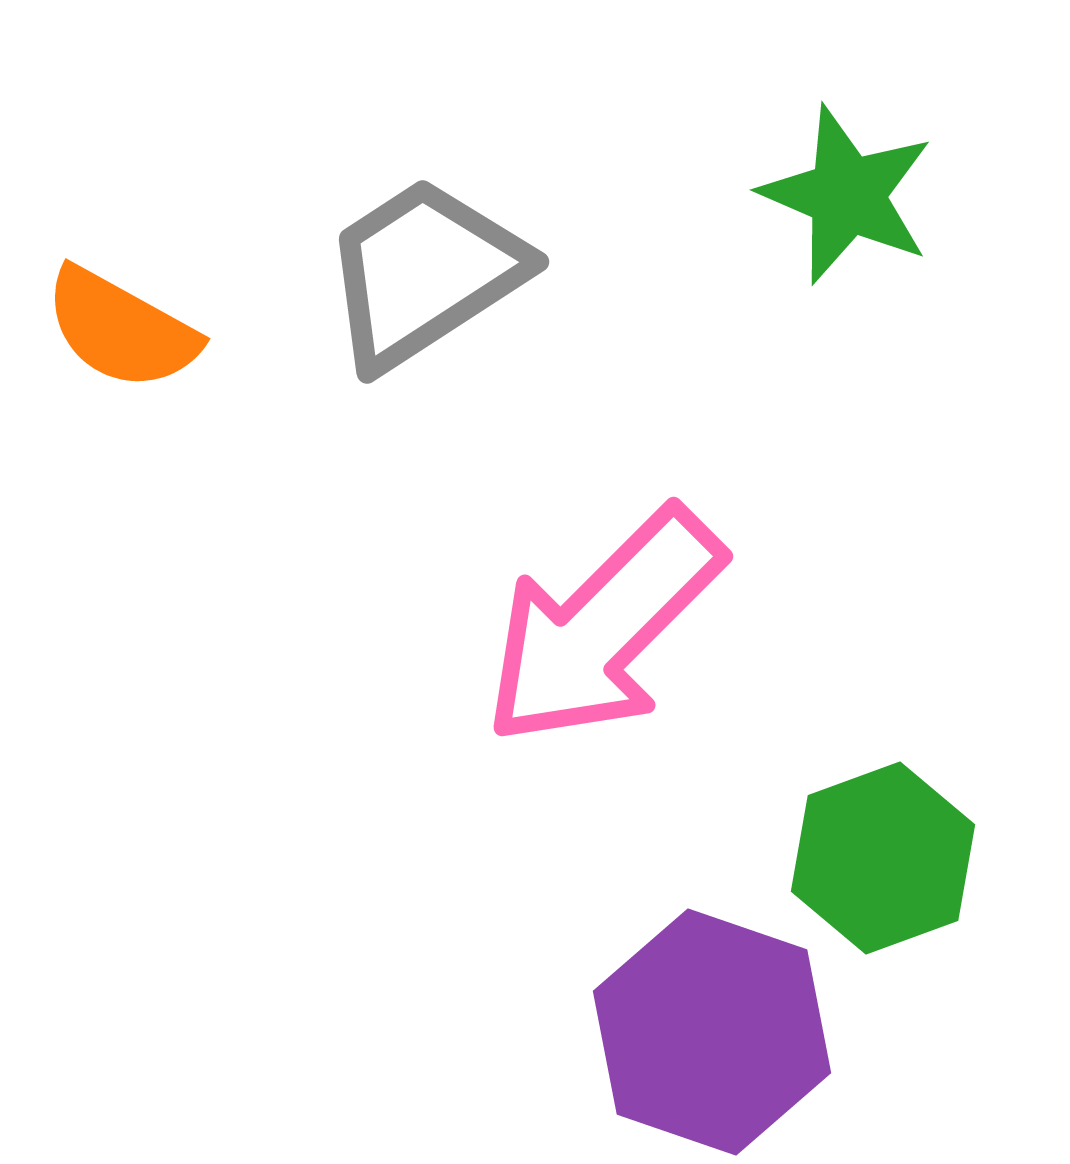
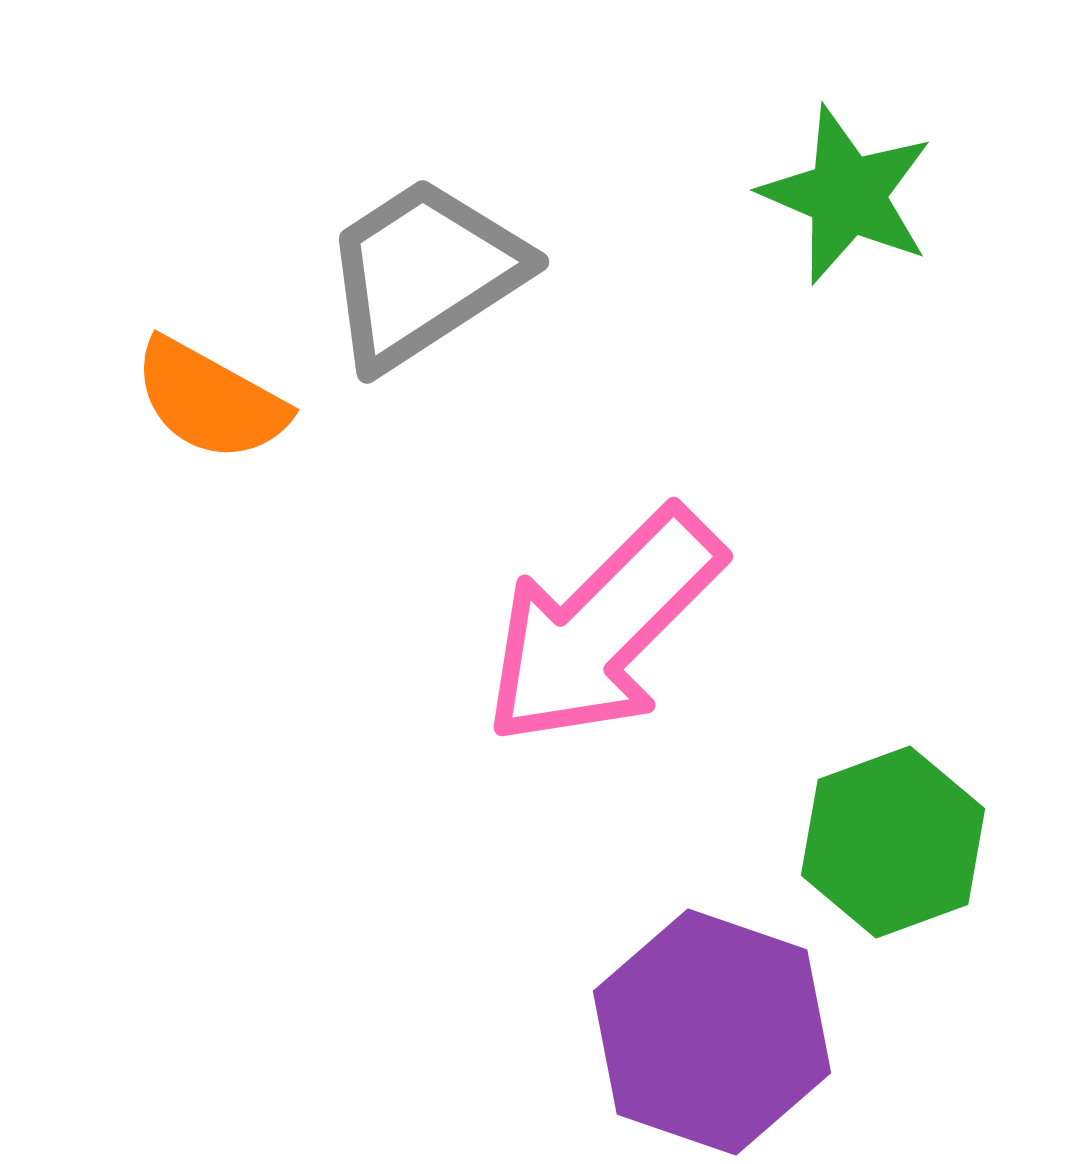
orange semicircle: moved 89 px right, 71 px down
green hexagon: moved 10 px right, 16 px up
